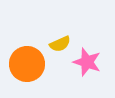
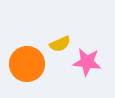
pink star: rotated 12 degrees counterclockwise
